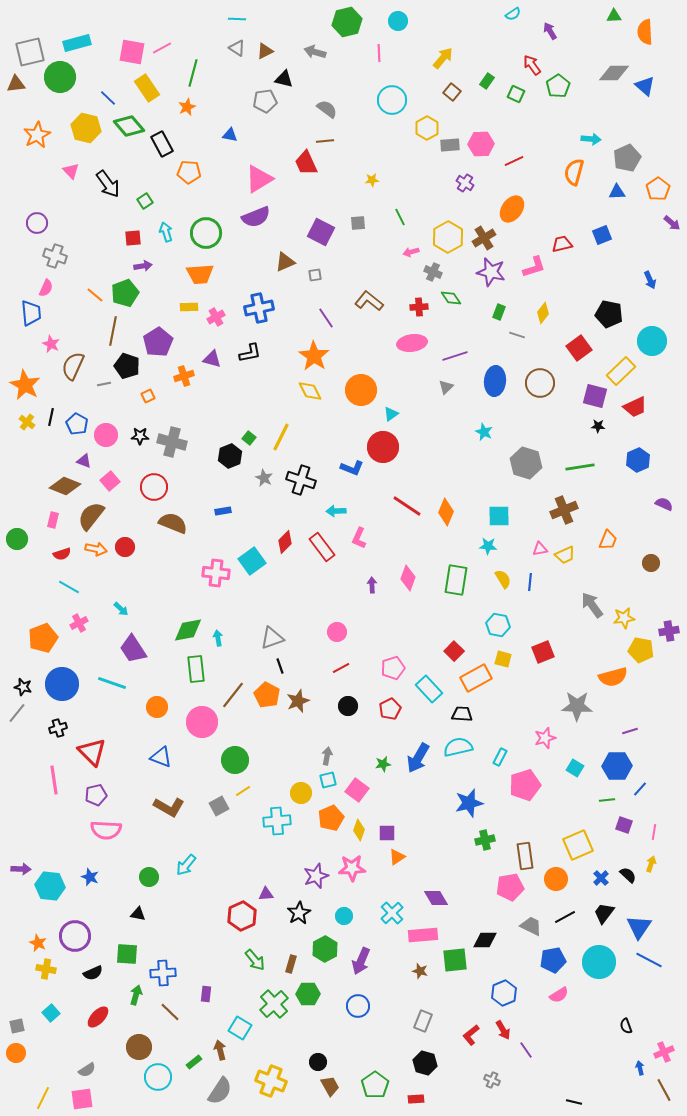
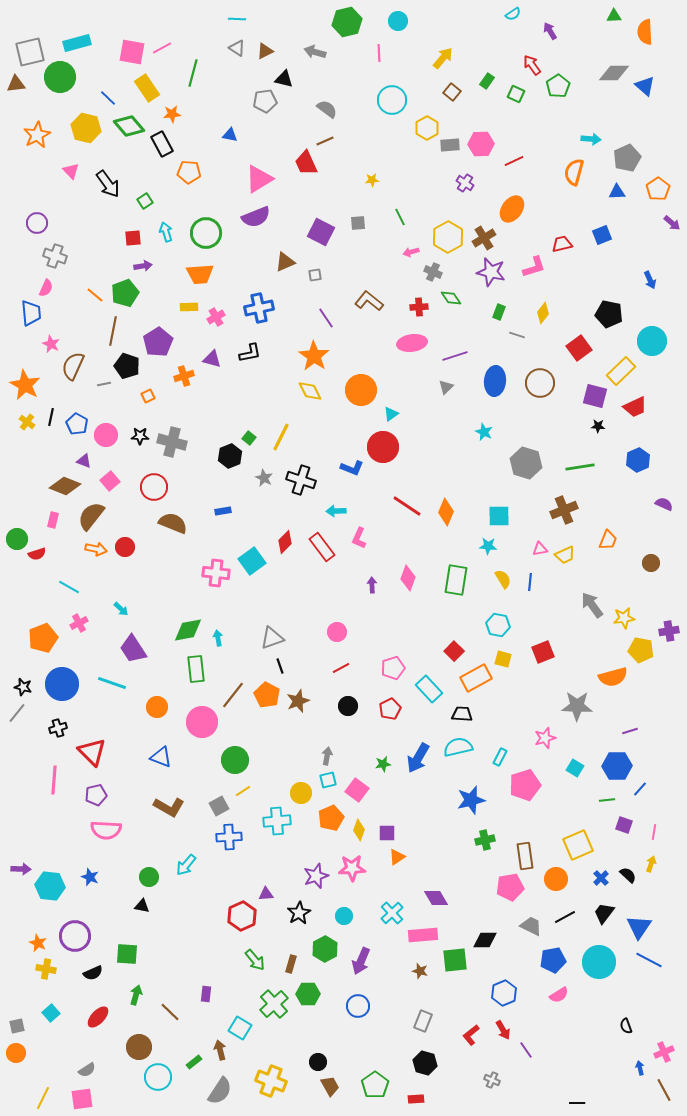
orange star at (187, 107): moved 15 px left, 7 px down; rotated 18 degrees clockwise
brown line at (325, 141): rotated 18 degrees counterclockwise
red semicircle at (62, 554): moved 25 px left
pink line at (54, 780): rotated 12 degrees clockwise
blue star at (469, 803): moved 2 px right, 3 px up
black triangle at (138, 914): moved 4 px right, 8 px up
blue cross at (163, 973): moved 66 px right, 136 px up
black line at (574, 1102): moved 3 px right, 1 px down; rotated 14 degrees counterclockwise
